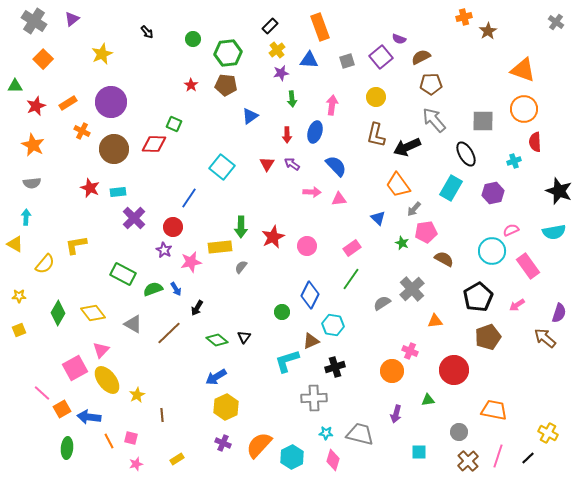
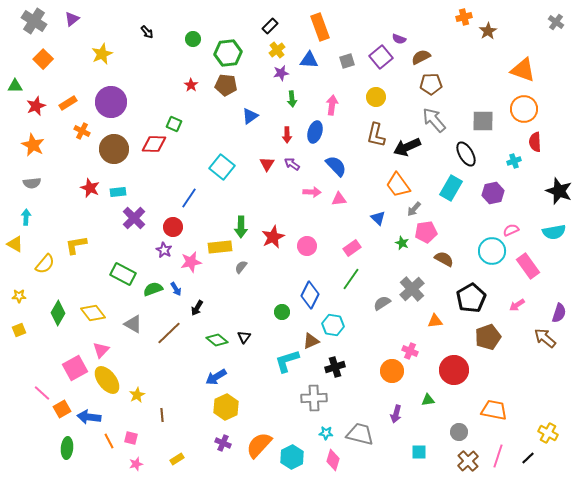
black pentagon at (478, 297): moved 7 px left, 1 px down
